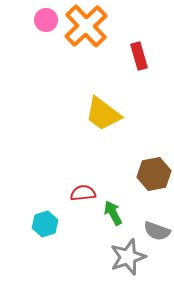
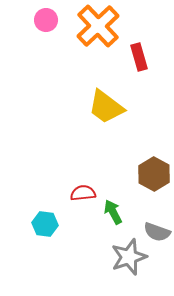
orange cross: moved 12 px right
red rectangle: moved 1 px down
yellow trapezoid: moved 3 px right, 7 px up
brown hexagon: rotated 20 degrees counterclockwise
green arrow: moved 1 px up
cyan hexagon: rotated 25 degrees clockwise
gray semicircle: moved 1 px down
gray star: moved 1 px right
